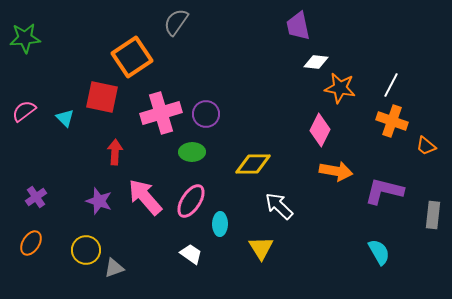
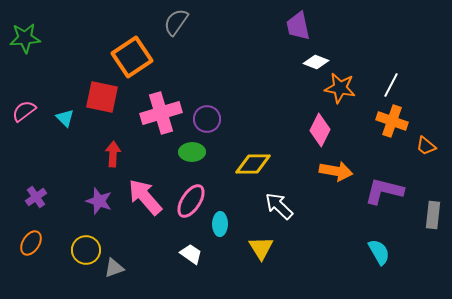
white diamond: rotated 15 degrees clockwise
purple circle: moved 1 px right, 5 px down
red arrow: moved 2 px left, 2 px down
